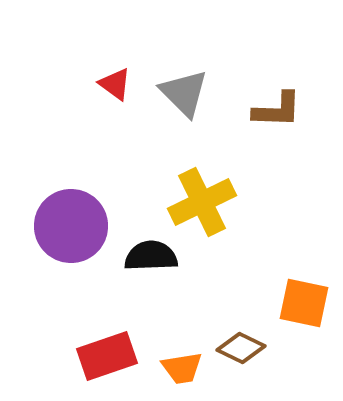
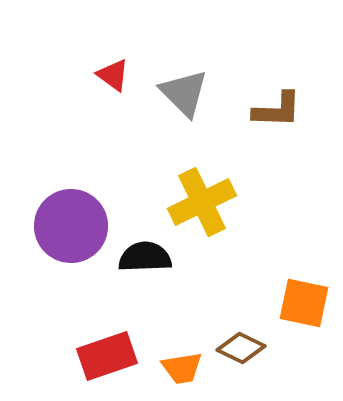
red triangle: moved 2 px left, 9 px up
black semicircle: moved 6 px left, 1 px down
